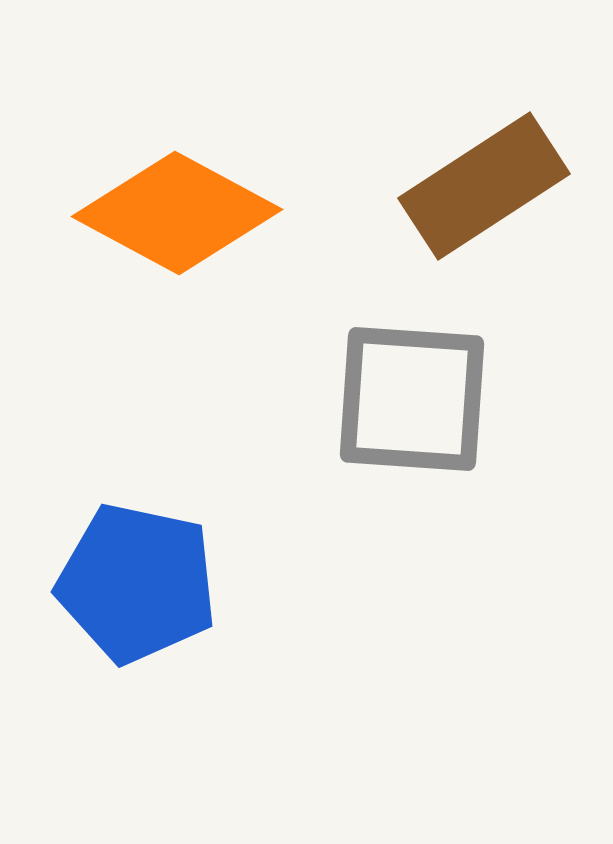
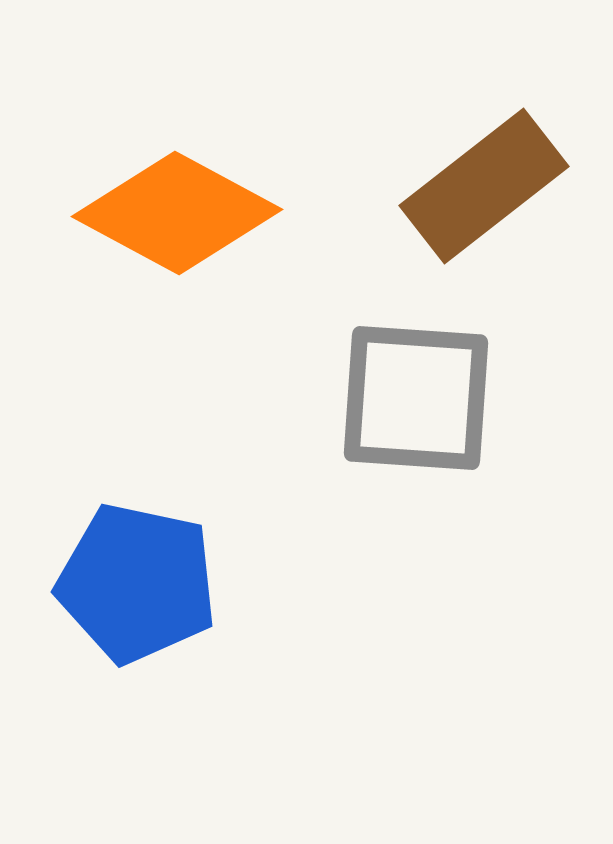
brown rectangle: rotated 5 degrees counterclockwise
gray square: moved 4 px right, 1 px up
